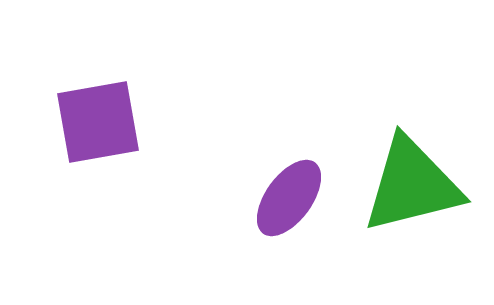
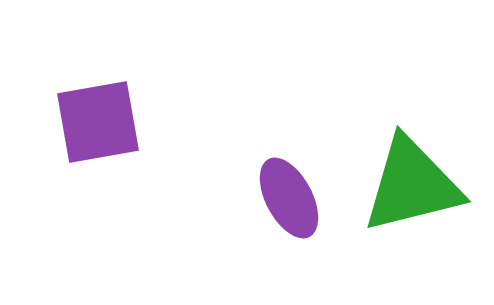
purple ellipse: rotated 64 degrees counterclockwise
